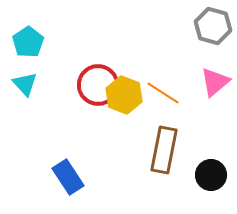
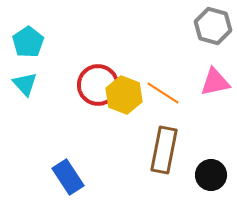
pink triangle: rotated 28 degrees clockwise
